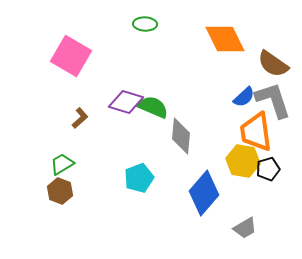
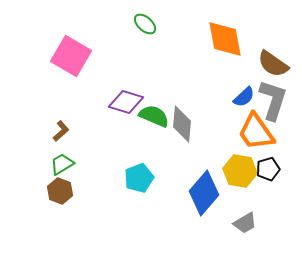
green ellipse: rotated 40 degrees clockwise
orange diamond: rotated 15 degrees clockwise
gray L-shape: rotated 36 degrees clockwise
green semicircle: moved 1 px right, 9 px down
brown L-shape: moved 19 px left, 13 px down
orange trapezoid: rotated 27 degrees counterclockwise
gray diamond: moved 1 px right, 12 px up
yellow hexagon: moved 3 px left, 10 px down
gray trapezoid: moved 5 px up
